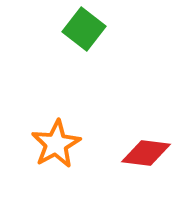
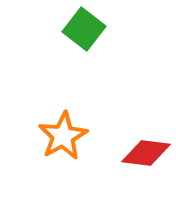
orange star: moved 7 px right, 8 px up
